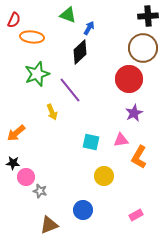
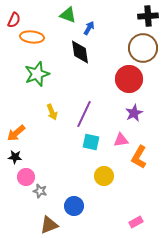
black diamond: rotated 55 degrees counterclockwise
purple line: moved 14 px right, 24 px down; rotated 64 degrees clockwise
black star: moved 2 px right, 6 px up
blue circle: moved 9 px left, 4 px up
pink rectangle: moved 7 px down
